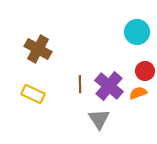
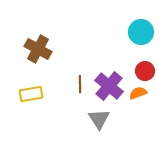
cyan circle: moved 4 px right
yellow rectangle: moved 2 px left; rotated 35 degrees counterclockwise
